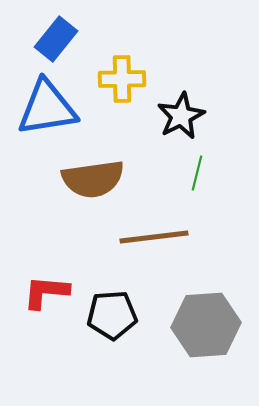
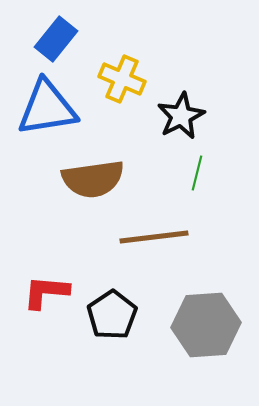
yellow cross: rotated 24 degrees clockwise
black pentagon: rotated 30 degrees counterclockwise
